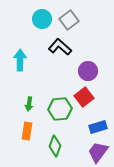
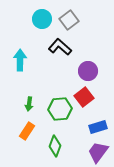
orange rectangle: rotated 24 degrees clockwise
